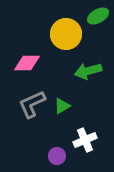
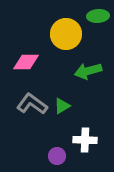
green ellipse: rotated 25 degrees clockwise
pink diamond: moved 1 px left, 1 px up
gray L-shape: rotated 60 degrees clockwise
white cross: rotated 25 degrees clockwise
